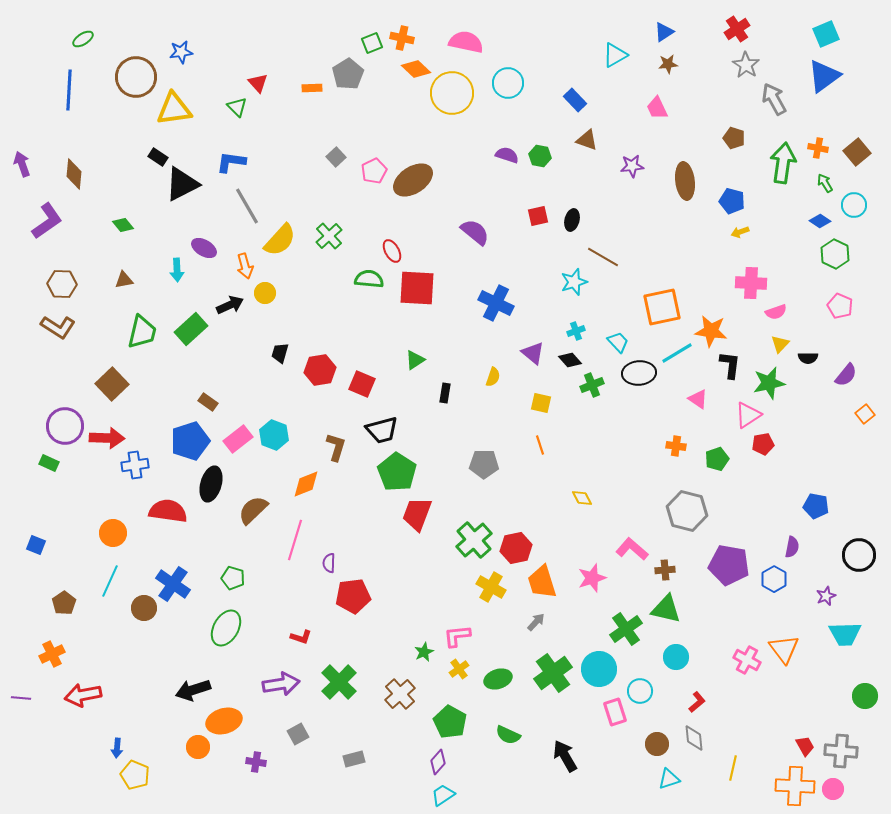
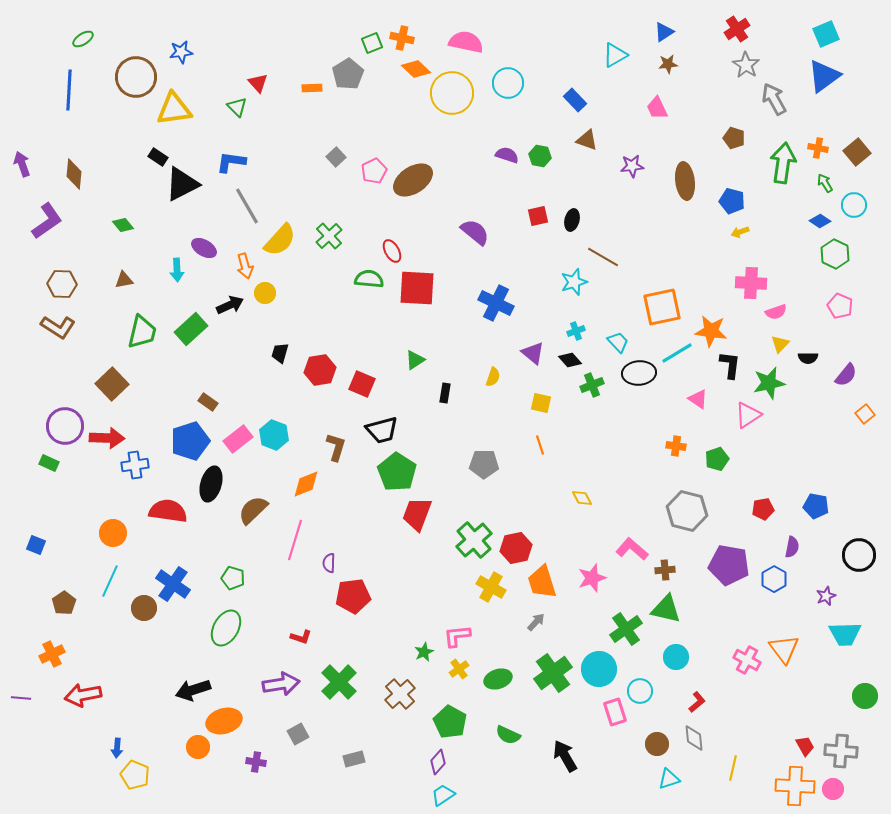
red pentagon at (763, 444): moved 65 px down
